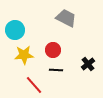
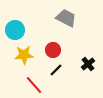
black line: rotated 48 degrees counterclockwise
